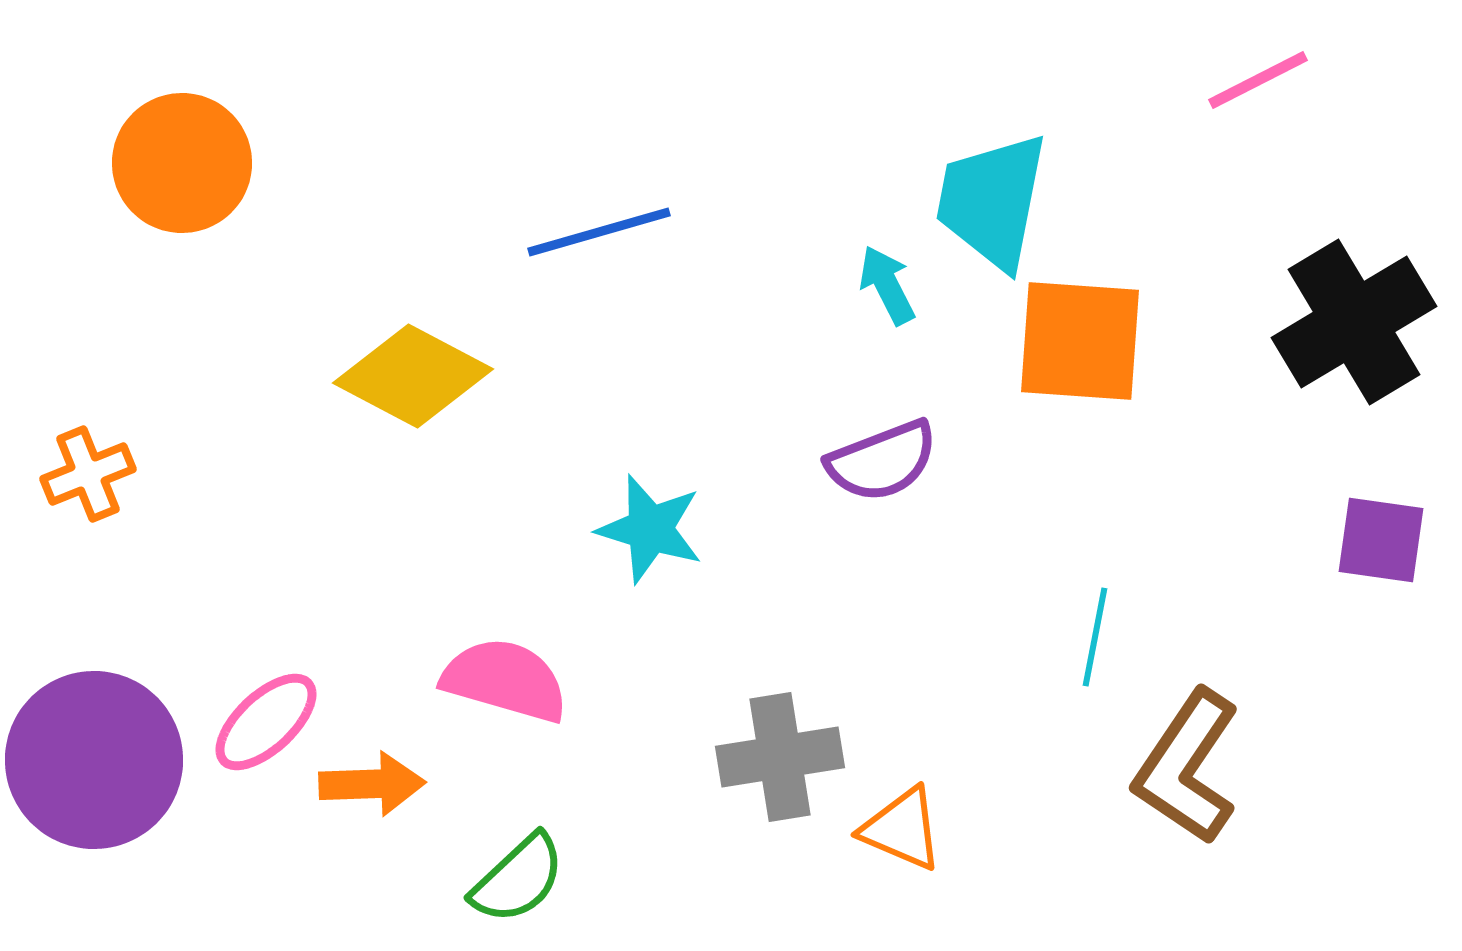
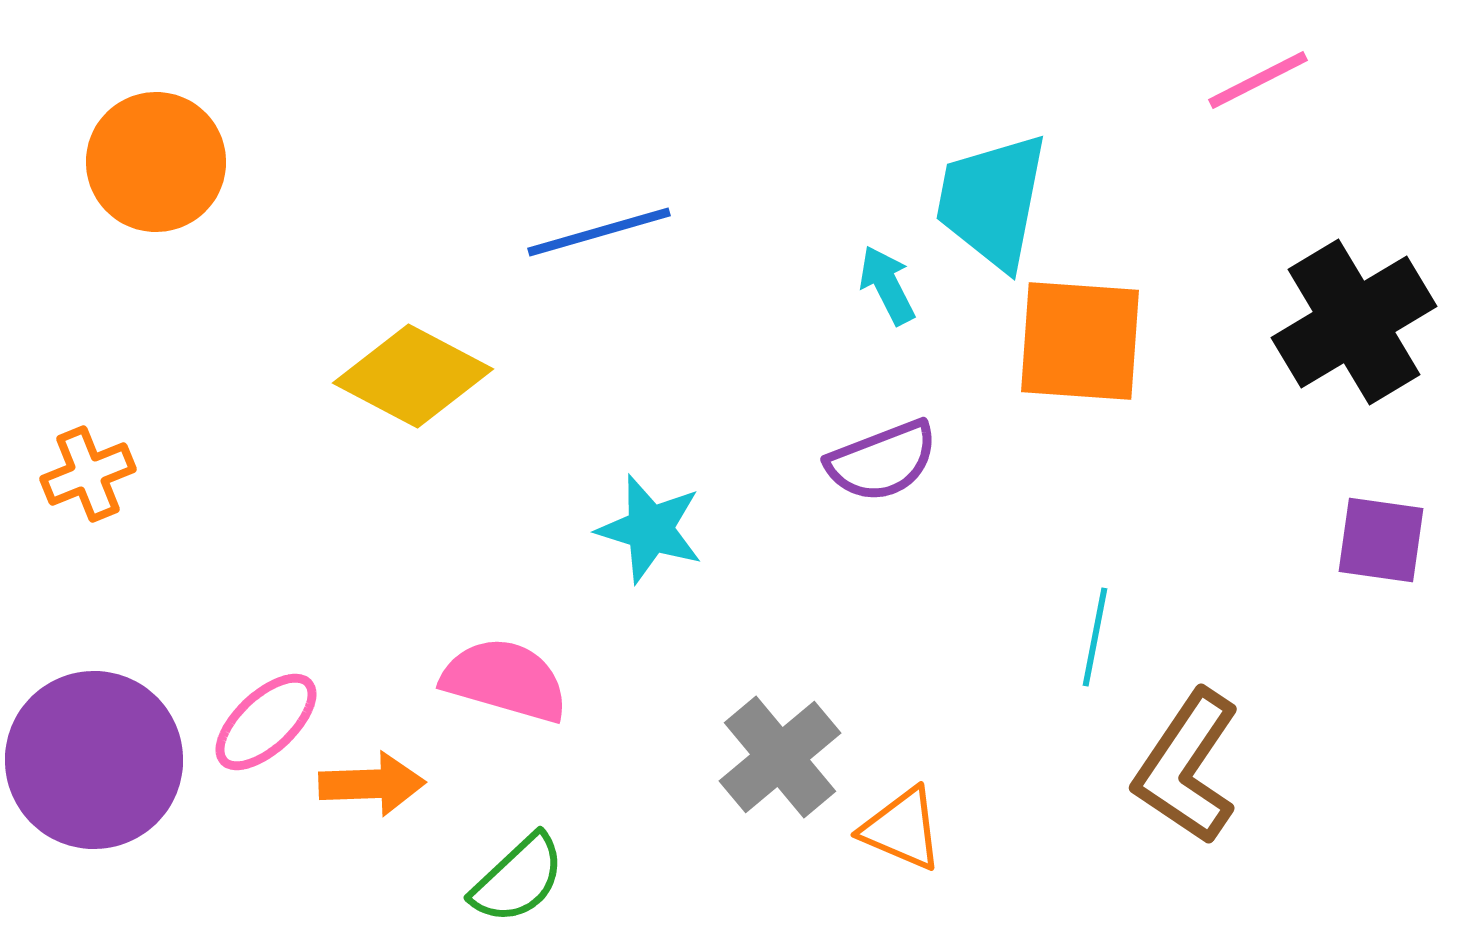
orange circle: moved 26 px left, 1 px up
gray cross: rotated 31 degrees counterclockwise
